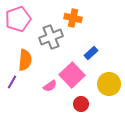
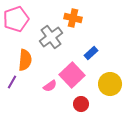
pink pentagon: moved 2 px left
gray cross: rotated 15 degrees counterclockwise
yellow circle: moved 1 px right
